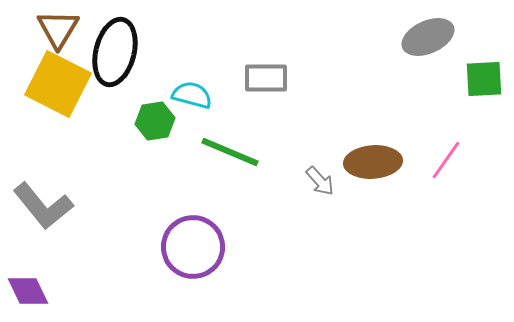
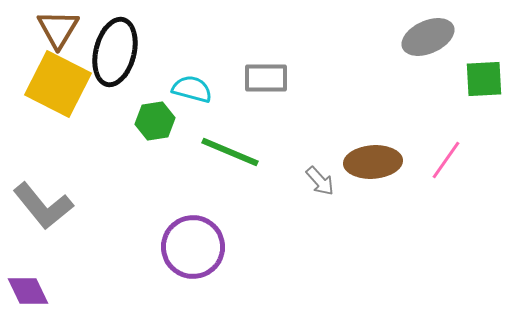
cyan semicircle: moved 6 px up
